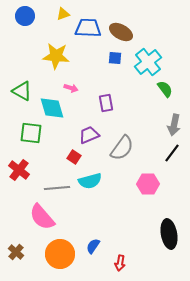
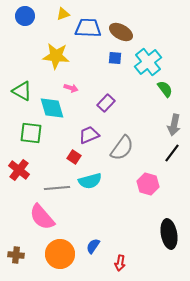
purple rectangle: rotated 54 degrees clockwise
pink hexagon: rotated 15 degrees clockwise
brown cross: moved 3 px down; rotated 35 degrees counterclockwise
